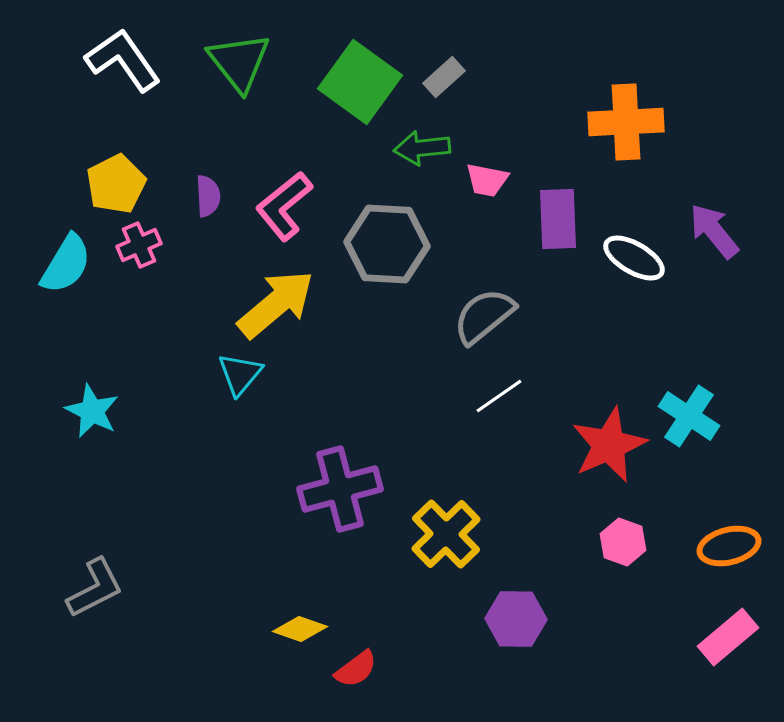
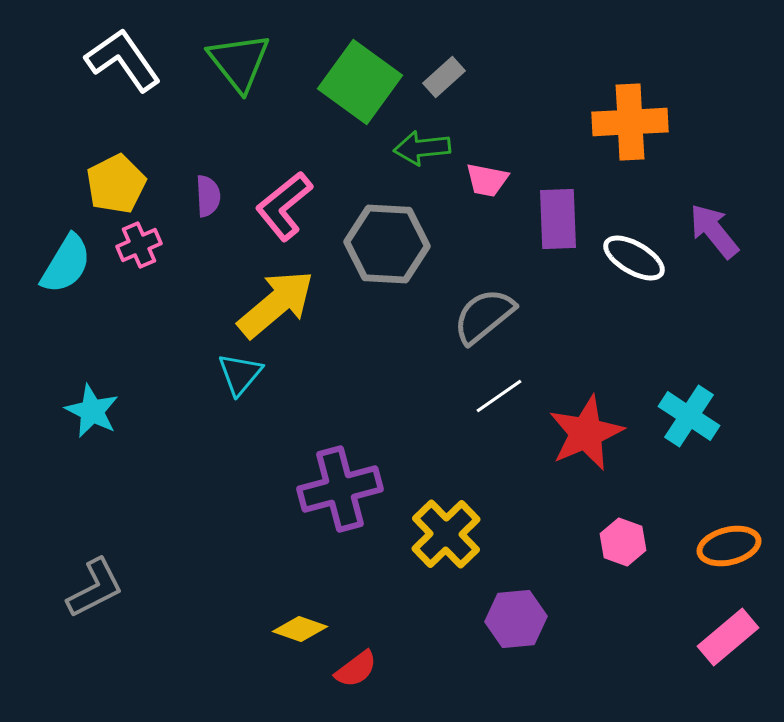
orange cross: moved 4 px right
red star: moved 23 px left, 12 px up
purple hexagon: rotated 6 degrees counterclockwise
